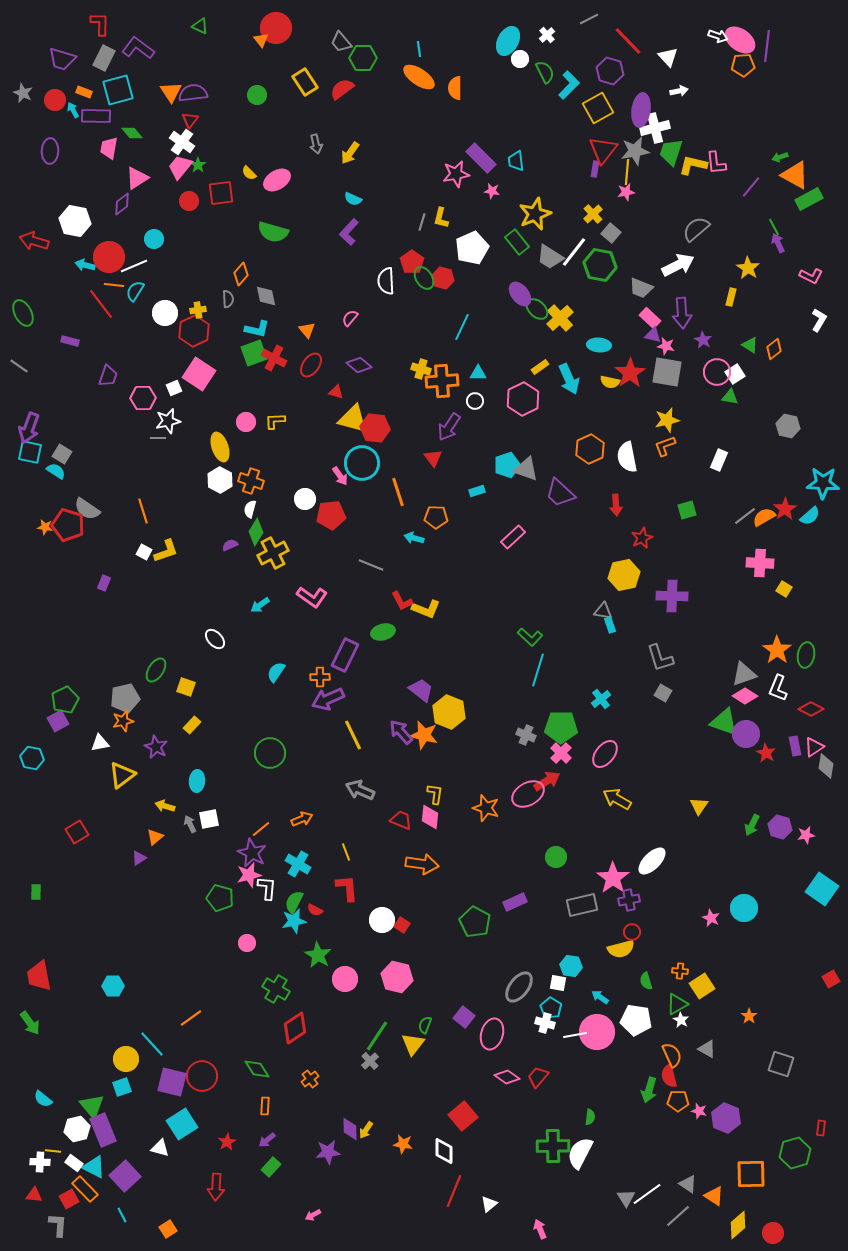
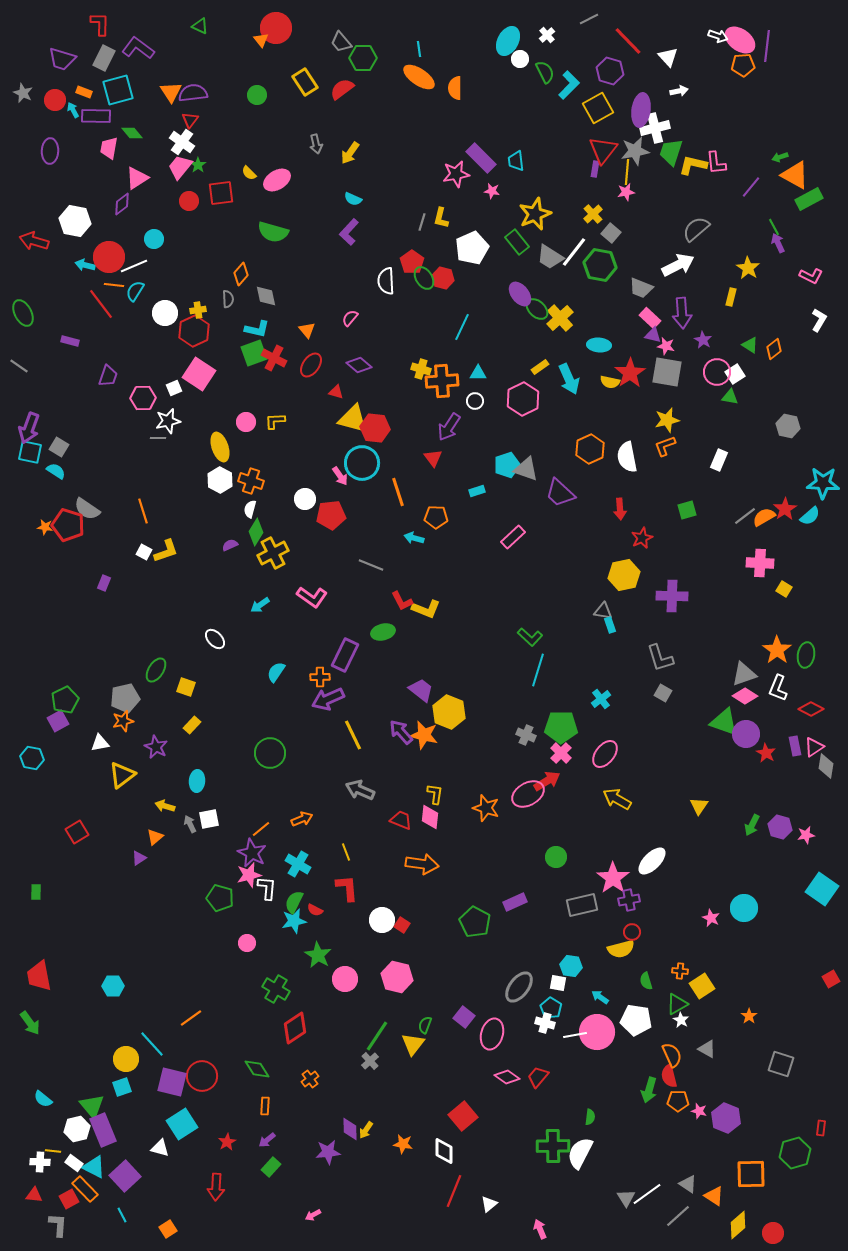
gray square at (62, 454): moved 3 px left, 7 px up
red arrow at (616, 505): moved 4 px right, 4 px down
